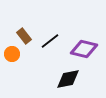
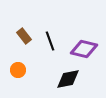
black line: rotated 72 degrees counterclockwise
orange circle: moved 6 px right, 16 px down
